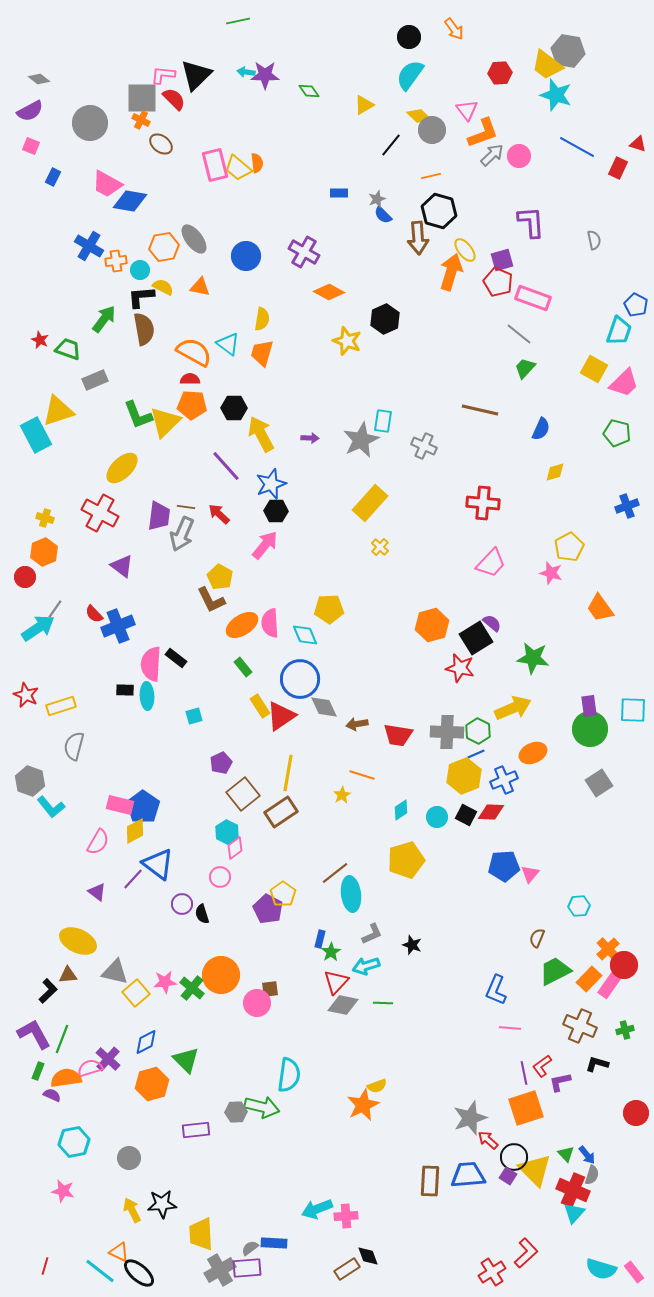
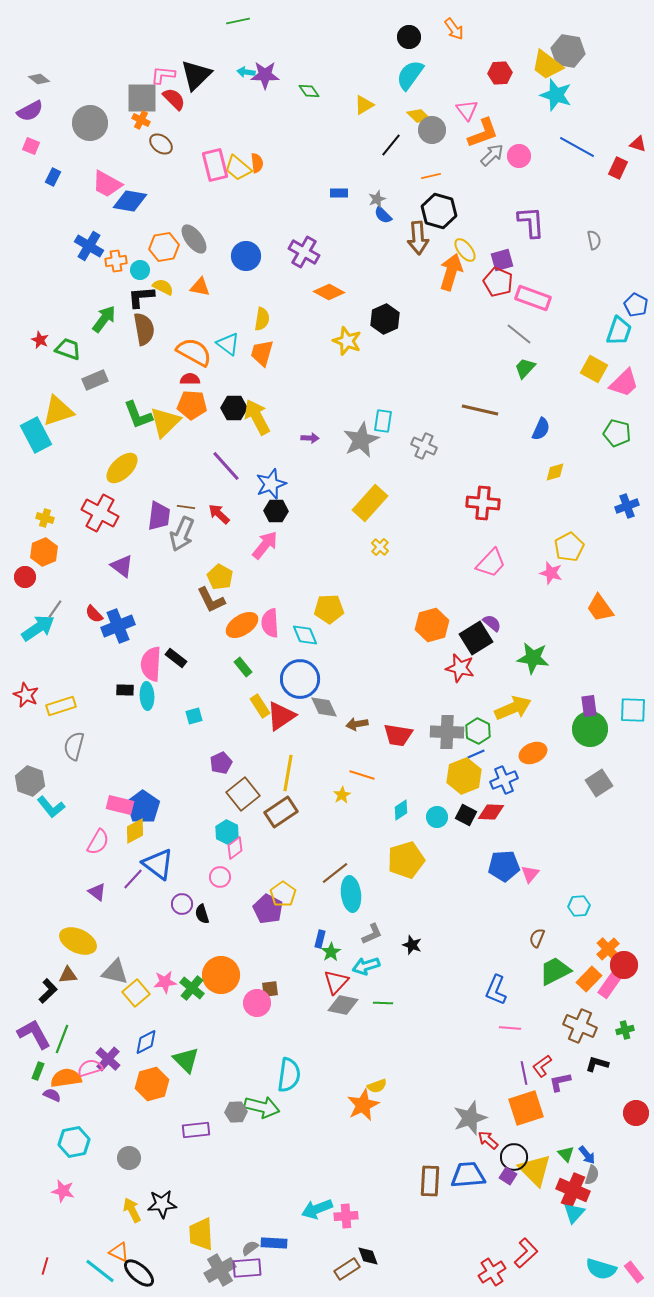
yellow arrow at (261, 434): moved 4 px left, 17 px up
